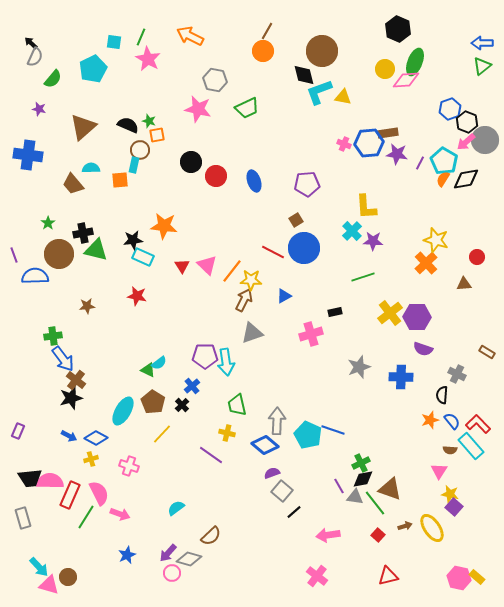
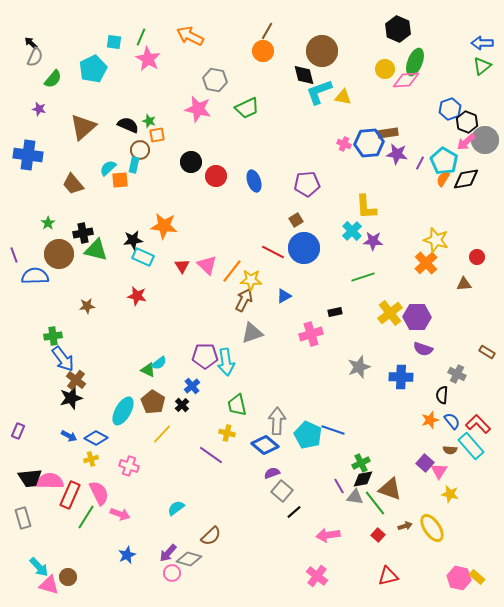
cyan semicircle at (91, 168): moved 17 px right; rotated 42 degrees counterclockwise
purple square at (454, 507): moved 29 px left, 44 px up
